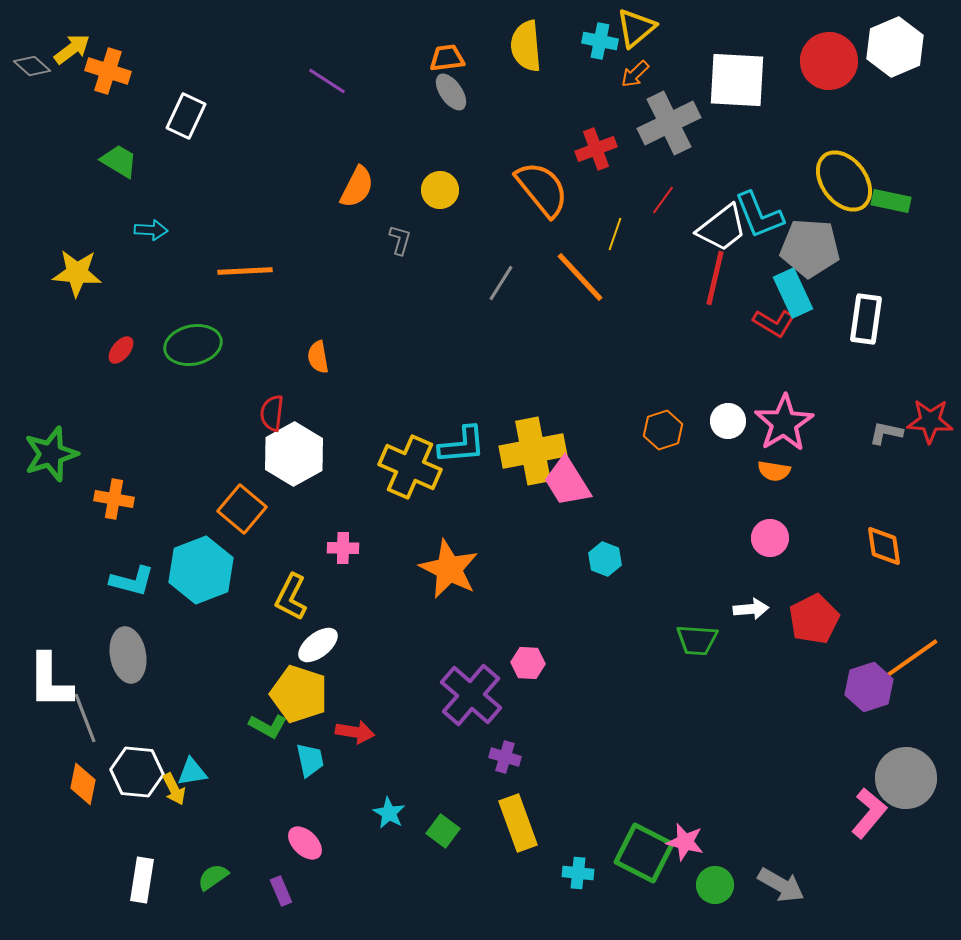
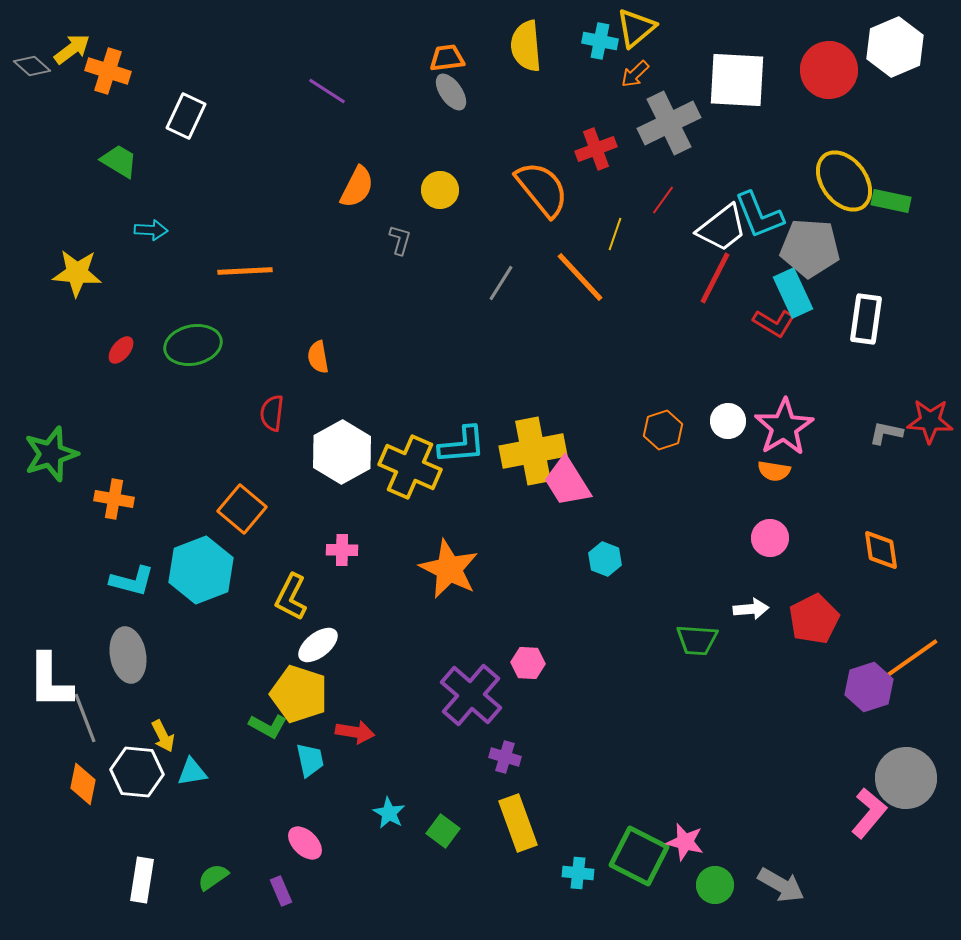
red circle at (829, 61): moved 9 px down
purple line at (327, 81): moved 10 px down
red line at (715, 278): rotated 14 degrees clockwise
pink star at (784, 423): moved 4 px down
white hexagon at (294, 454): moved 48 px right, 2 px up
orange diamond at (884, 546): moved 3 px left, 4 px down
pink cross at (343, 548): moved 1 px left, 2 px down
yellow arrow at (174, 789): moved 11 px left, 53 px up
green square at (644, 853): moved 5 px left, 3 px down
